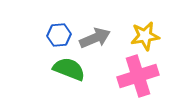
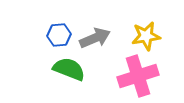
yellow star: moved 1 px right
